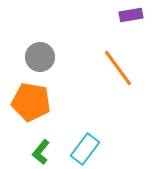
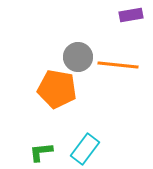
gray circle: moved 38 px right
orange line: moved 3 px up; rotated 48 degrees counterclockwise
orange pentagon: moved 26 px right, 13 px up
green L-shape: rotated 45 degrees clockwise
